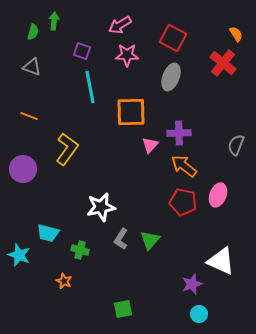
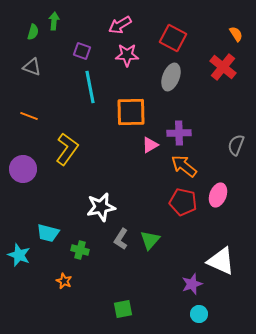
red cross: moved 4 px down
pink triangle: rotated 18 degrees clockwise
